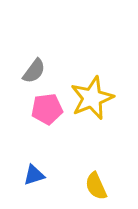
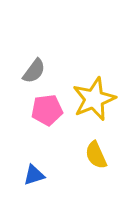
yellow star: moved 2 px right, 1 px down
pink pentagon: moved 1 px down
yellow semicircle: moved 31 px up
